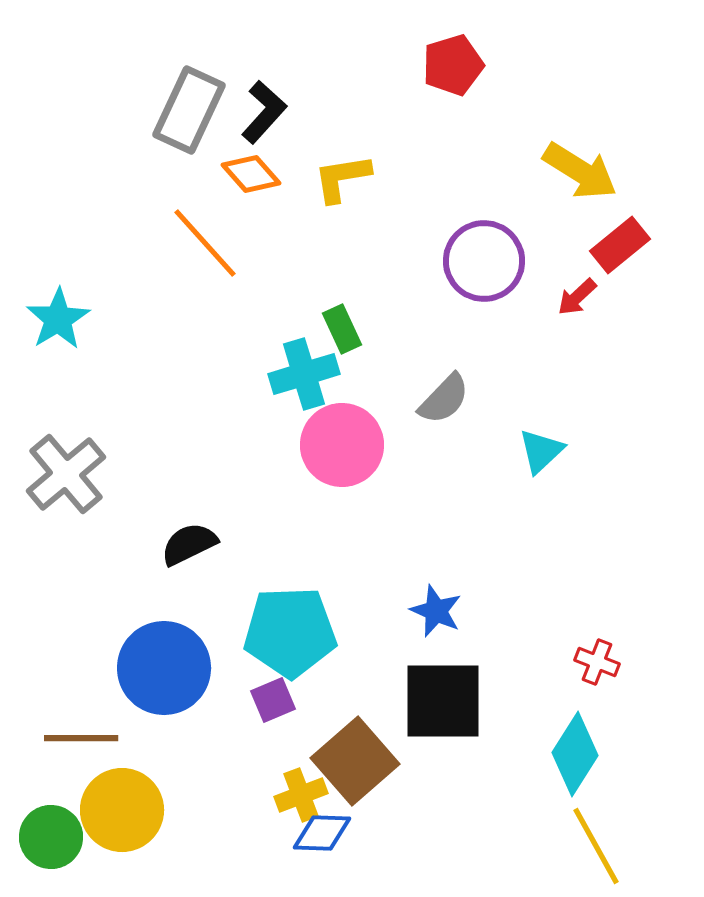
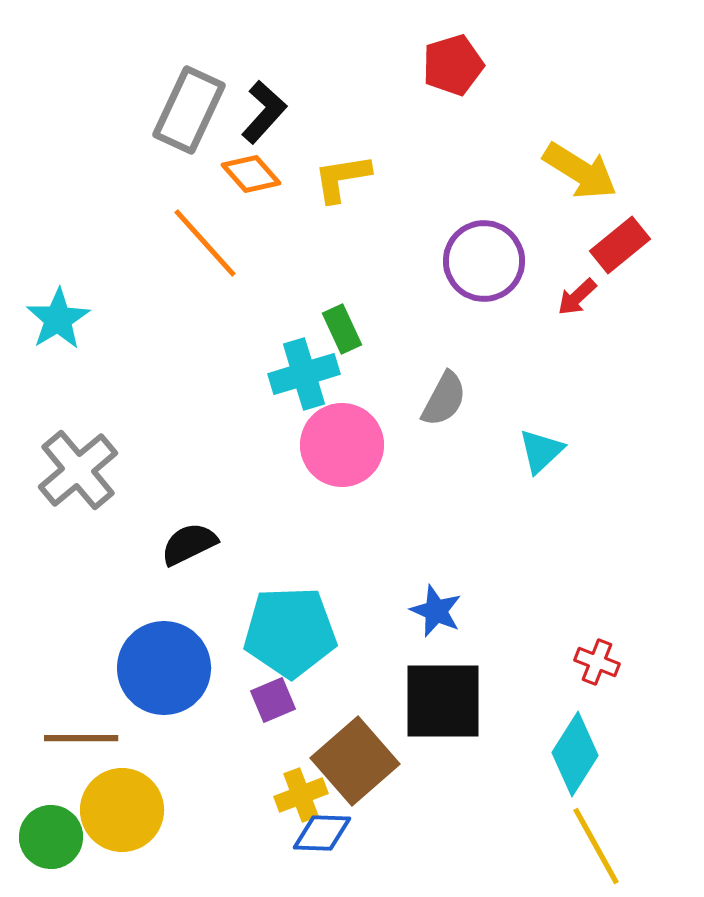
gray semicircle: rotated 16 degrees counterclockwise
gray cross: moved 12 px right, 4 px up
